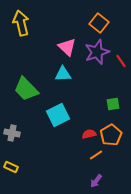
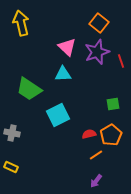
red line: rotated 16 degrees clockwise
green trapezoid: moved 3 px right; rotated 12 degrees counterclockwise
